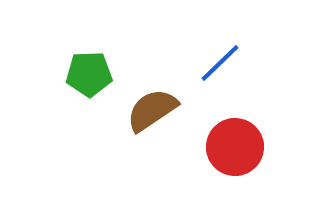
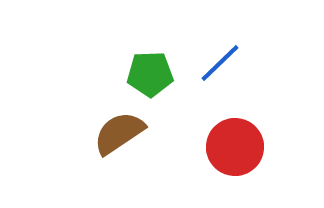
green pentagon: moved 61 px right
brown semicircle: moved 33 px left, 23 px down
